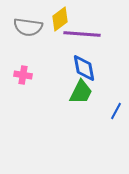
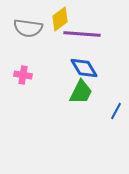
gray semicircle: moved 1 px down
blue diamond: rotated 20 degrees counterclockwise
